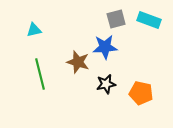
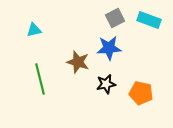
gray square: moved 1 px left, 1 px up; rotated 12 degrees counterclockwise
blue star: moved 4 px right, 1 px down
green line: moved 5 px down
